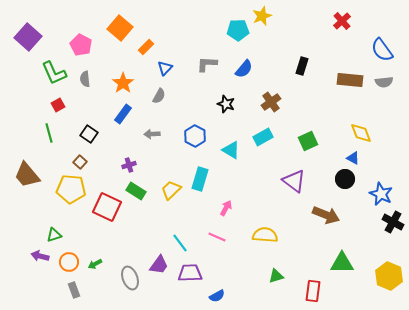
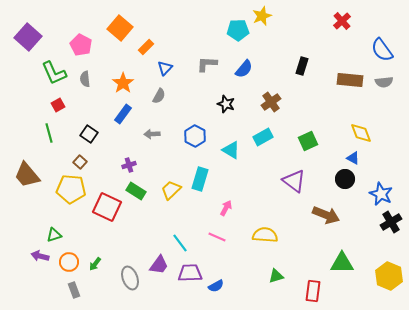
black cross at (393, 222): moved 2 px left; rotated 30 degrees clockwise
green arrow at (95, 264): rotated 24 degrees counterclockwise
blue semicircle at (217, 296): moved 1 px left, 10 px up
